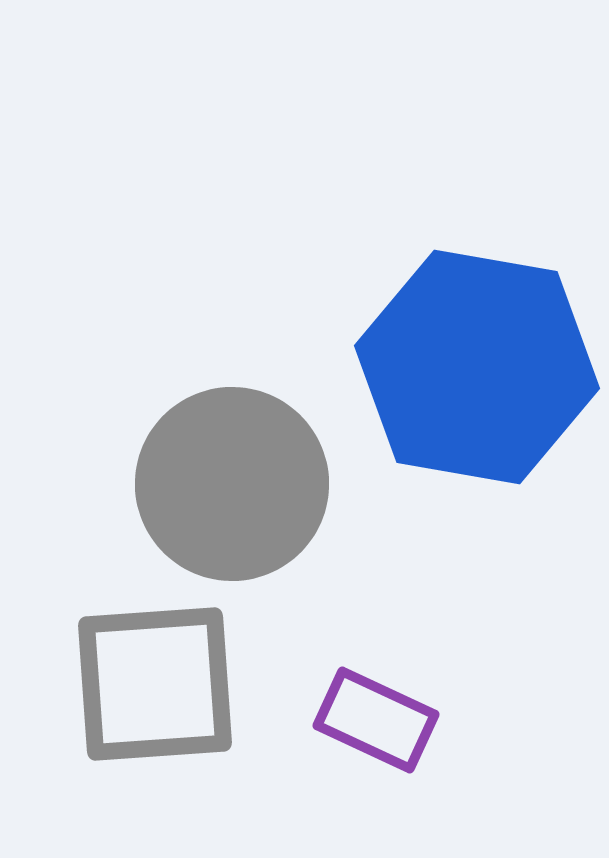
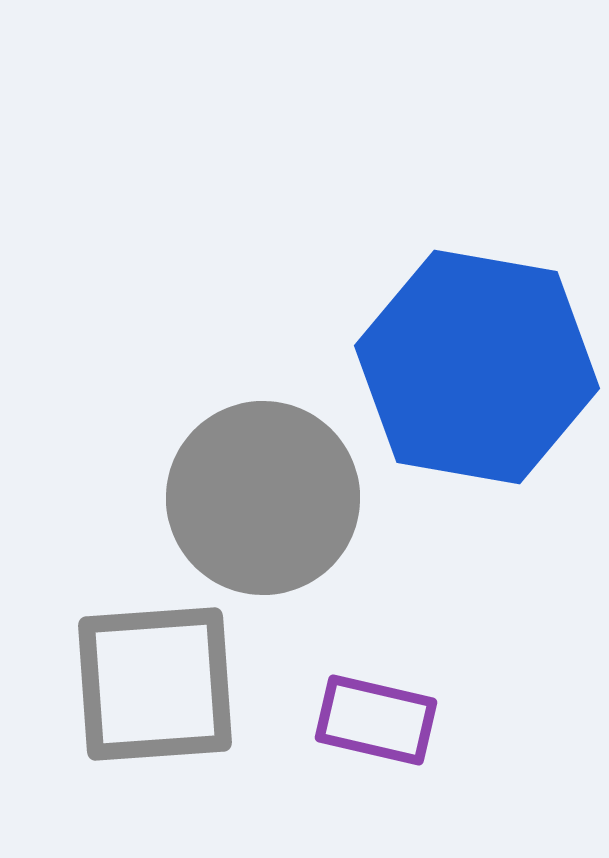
gray circle: moved 31 px right, 14 px down
purple rectangle: rotated 12 degrees counterclockwise
